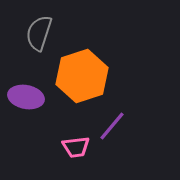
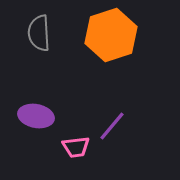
gray semicircle: rotated 21 degrees counterclockwise
orange hexagon: moved 29 px right, 41 px up
purple ellipse: moved 10 px right, 19 px down
